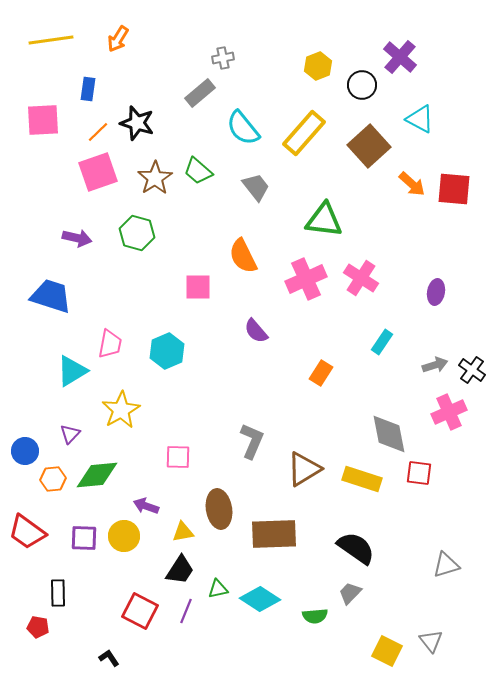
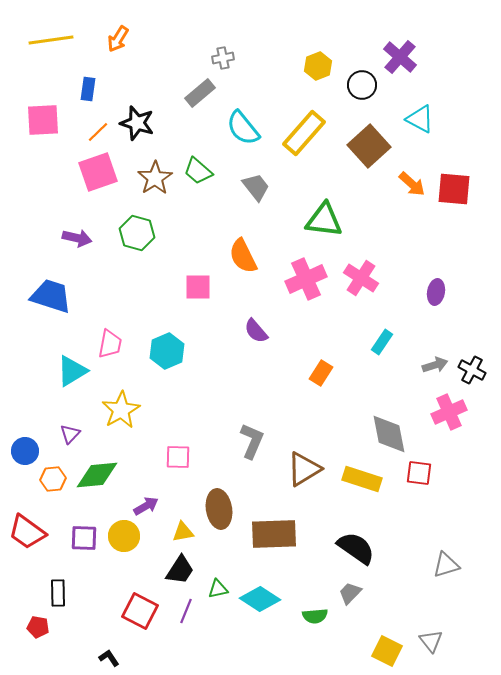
black cross at (472, 370): rotated 8 degrees counterclockwise
purple arrow at (146, 506): rotated 130 degrees clockwise
